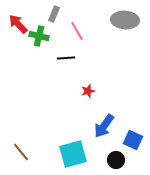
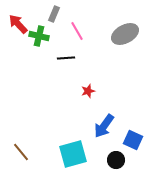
gray ellipse: moved 14 px down; rotated 32 degrees counterclockwise
